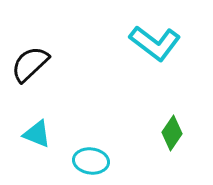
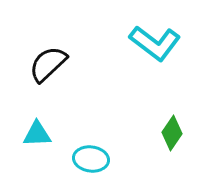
black semicircle: moved 18 px right
cyan triangle: rotated 24 degrees counterclockwise
cyan ellipse: moved 2 px up
